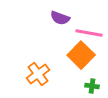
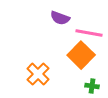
orange cross: rotated 10 degrees counterclockwise
